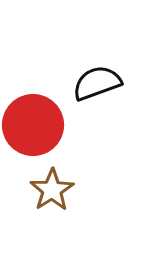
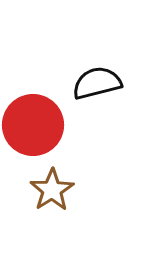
black semicircle: rotated 6 degrees clockwise
